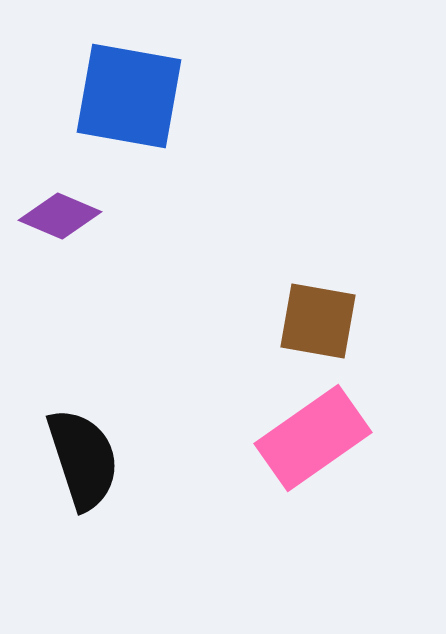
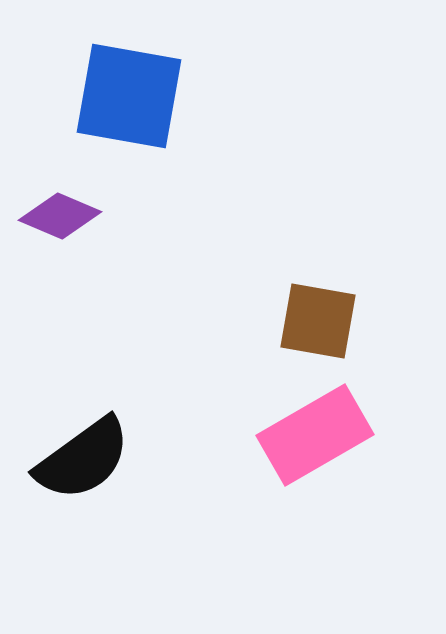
pink rectangle: moved 2 px right, 3 px up; rotated 5 degrees clockwise
black semicircle: rotated 72 degrees clockwise
